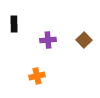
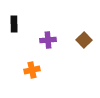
orange cross: moved 5 px left, 6 px up
